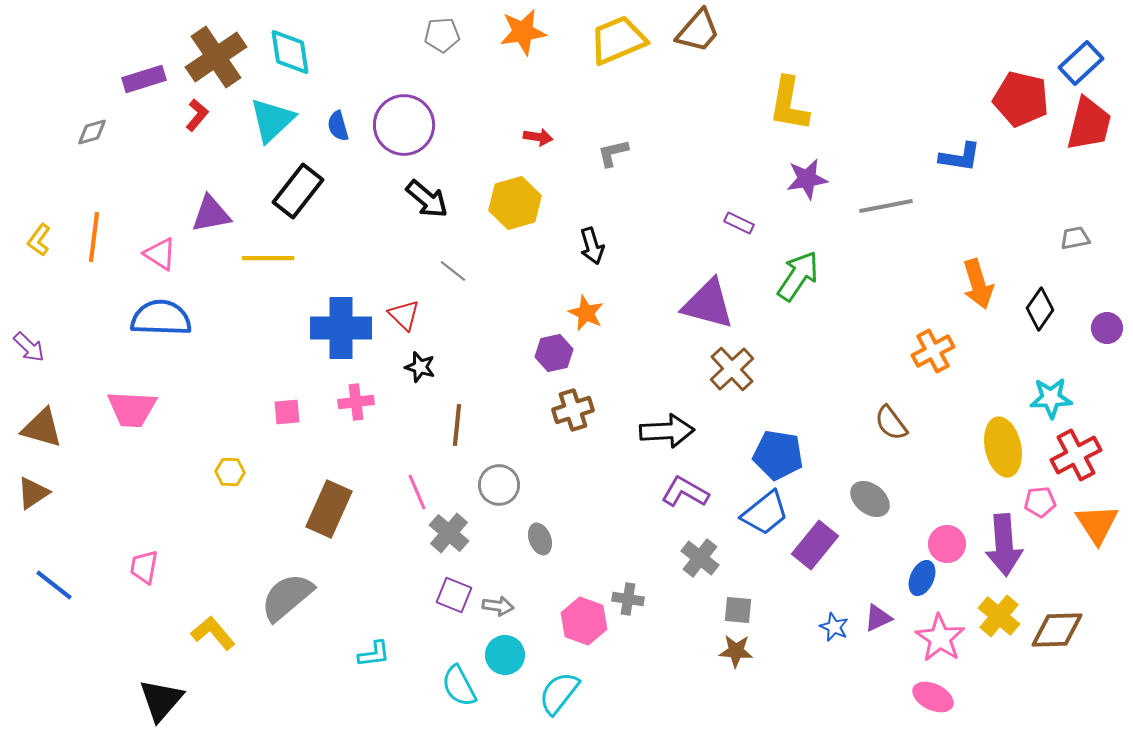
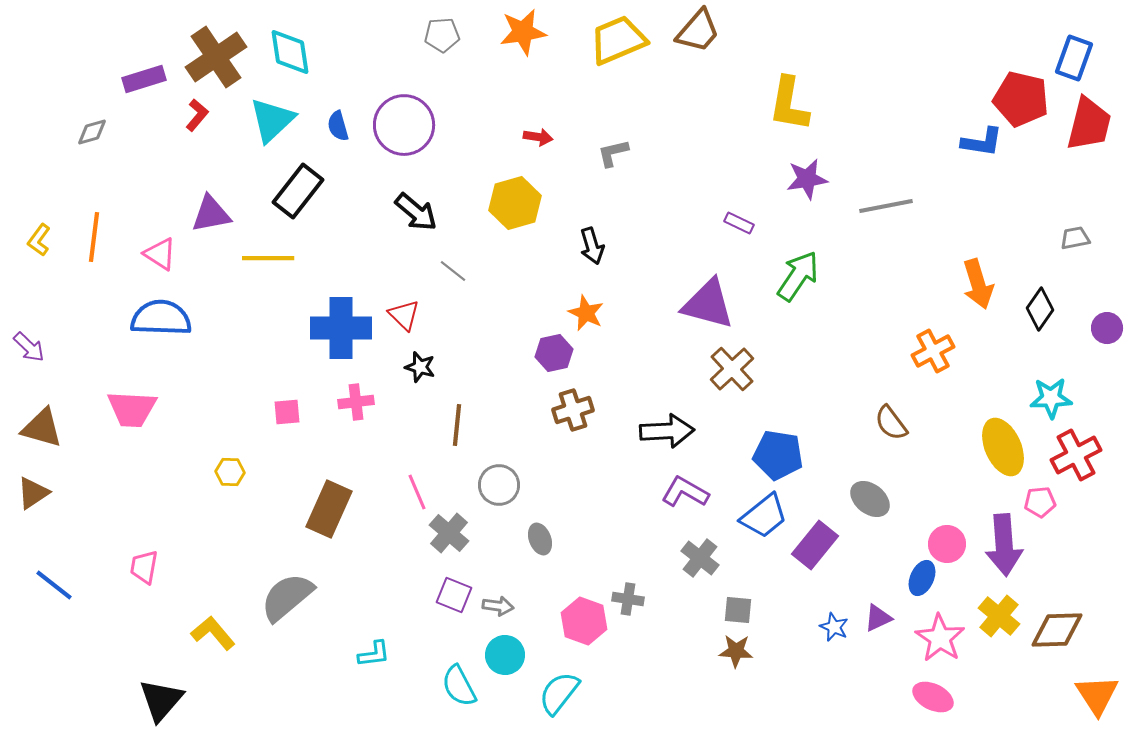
blue rectangle at (1081, 63): moved 7 px left, 5 px up; rotated 27 degrees counterclockwise
blue L-shape at (960, 157): moved 22 px right, 15 px up
black arrow at (427, 199): moved 11 px left, 13 px down
yellow ellipse at (1003, 447): rotated 12 degrees counterclockwise
blue trapezoid at (765, 513): moved 1 px left, 3 px down
orange triangle at (1097, 524): moved 171 px down
